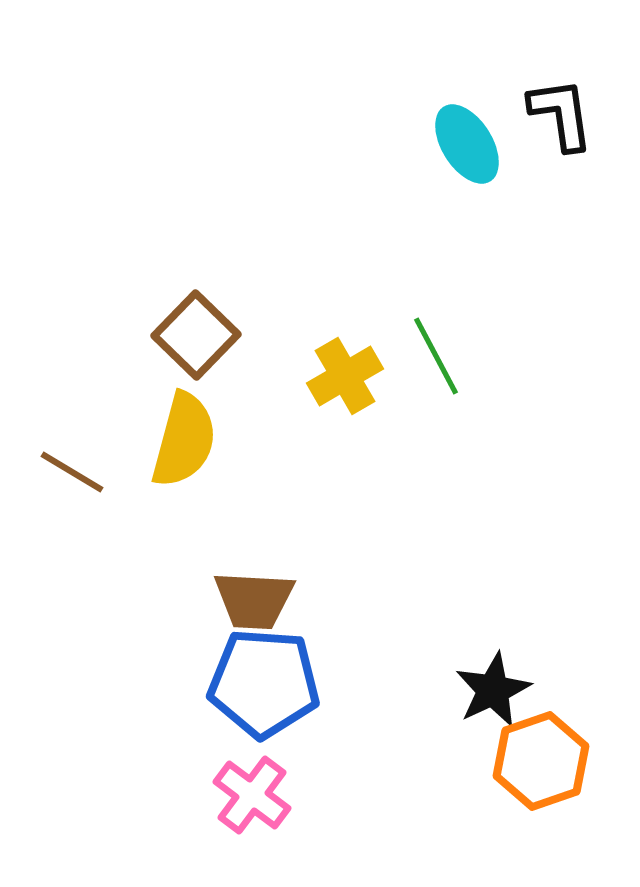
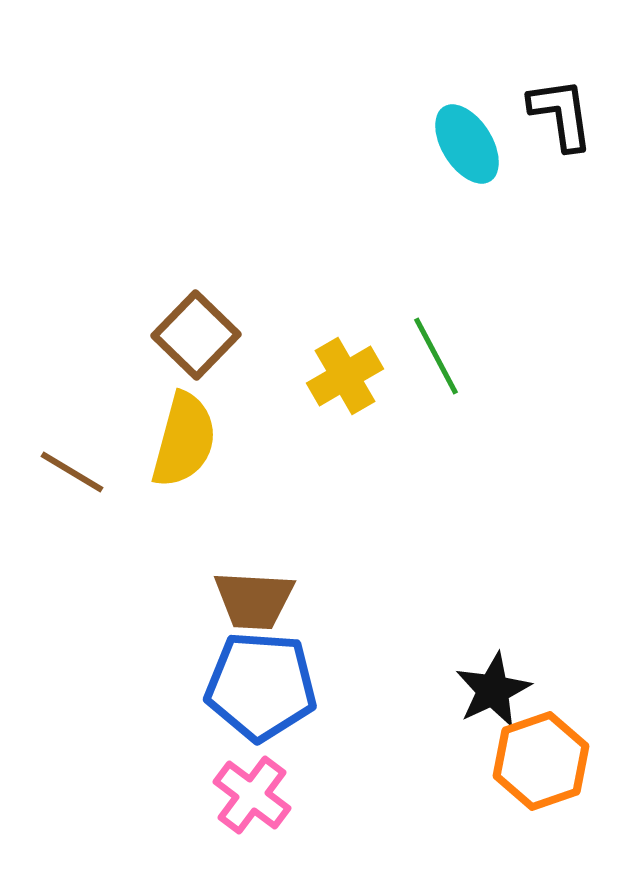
blue pentagon: moved 3 px left, 3 px down
